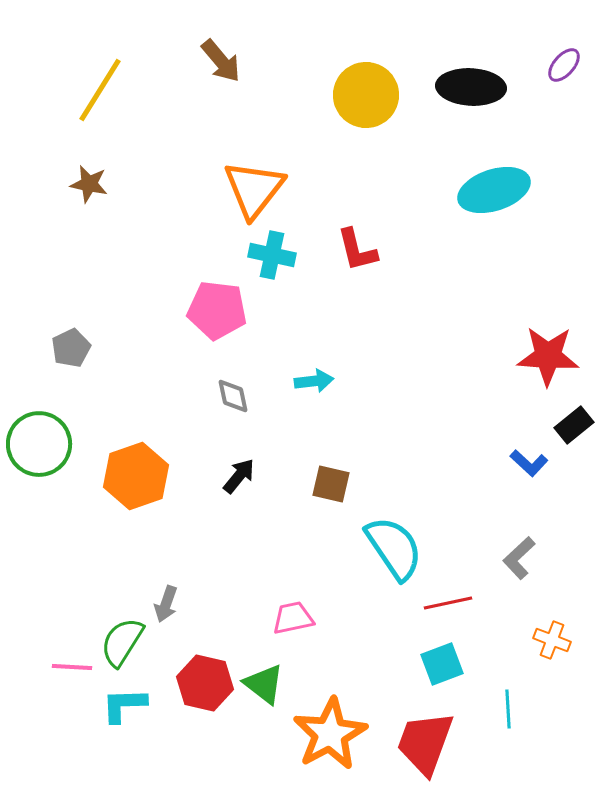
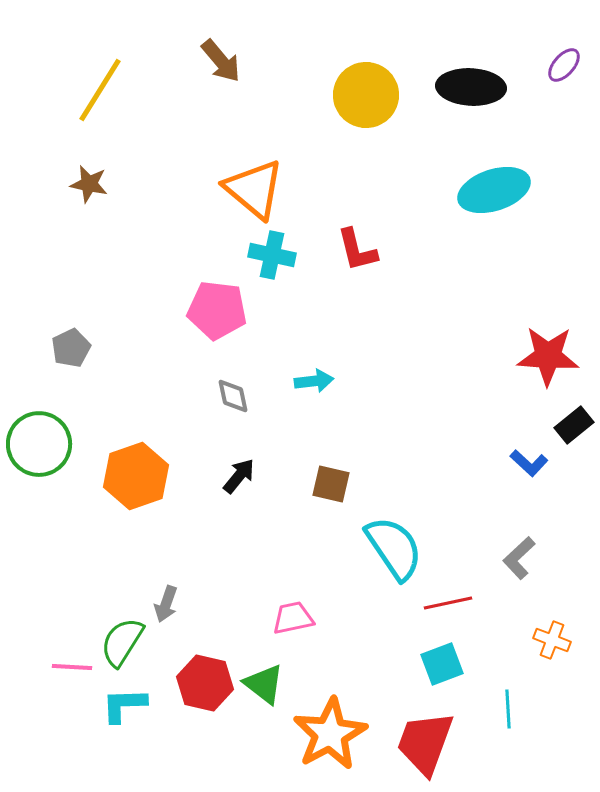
orange triangle: rotated 28 degrees counterclockwise
